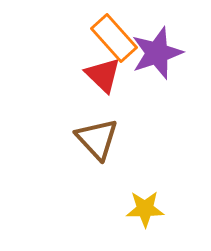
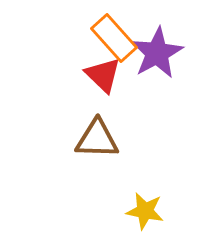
purple star: rotated 10 degrees counterclockwise
brown triangle: rotated 45 degrees counterclockwise
yellow star: moved 2 px down; rotated 12 degrees clockwise
